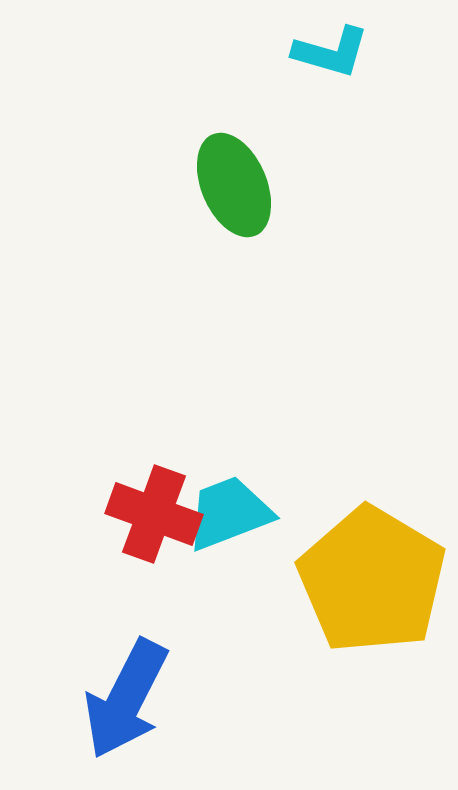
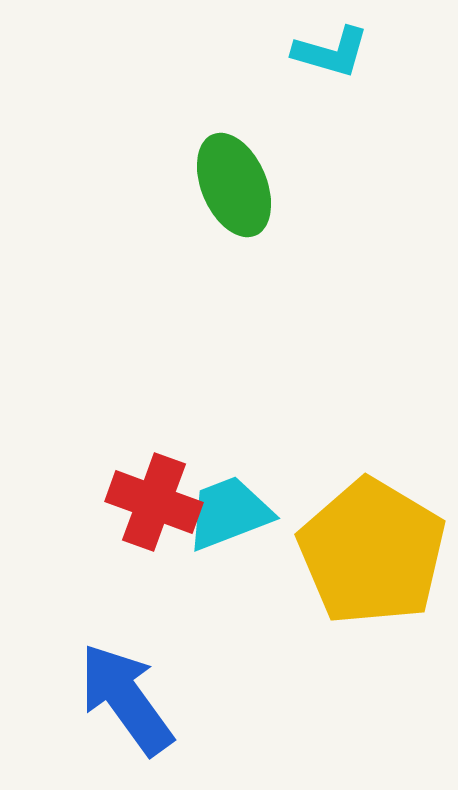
red cross: moved 12 px up
yellow pentagon: moved 28 px up
blue arrow: rotated 117 degrees clockwise
